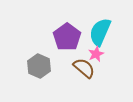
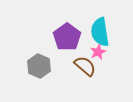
cyan semicircle: rotated 32 degrees counterclockwise
pink star: moved 2 px right, 2 px up
brown semicircle: moved 1 px right, 2 px up
